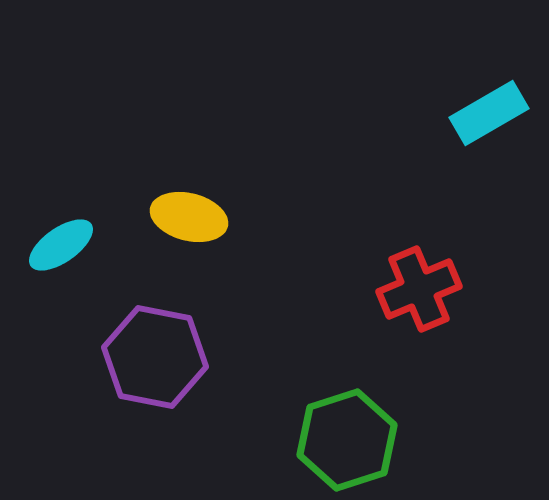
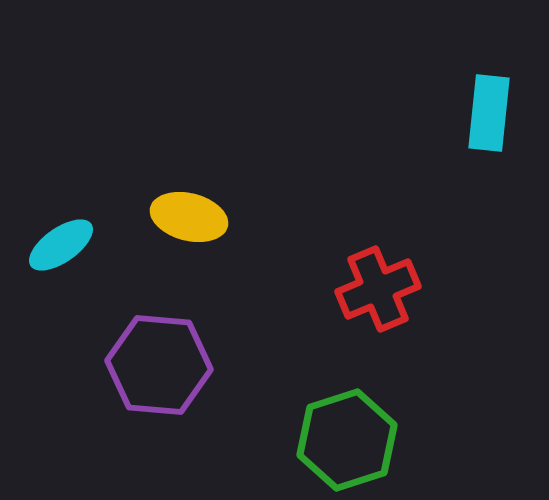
cyan rectangle: rotated 54 degrees counterclockwise
red cross: moved 41 px left
purple hexagon: moved 4 px right, 8 px down; rotated 6 degrees counterclockwise
